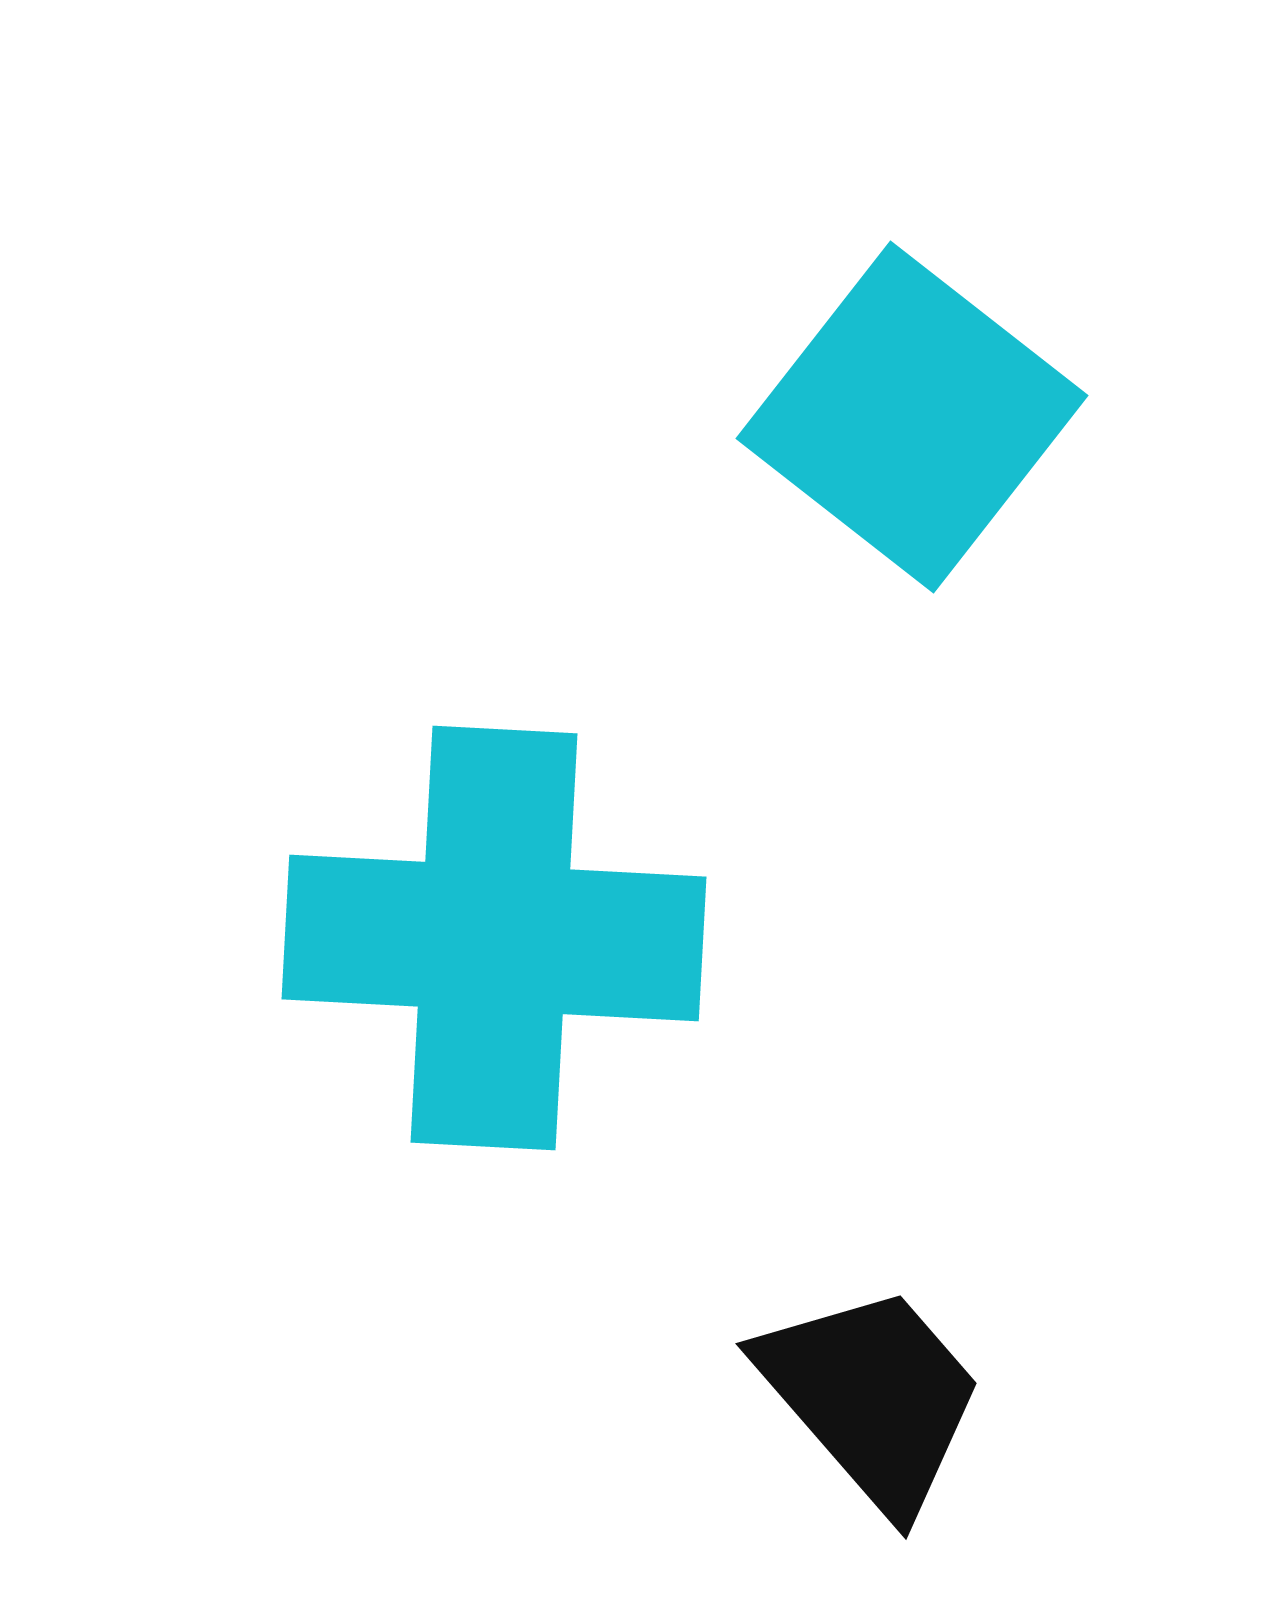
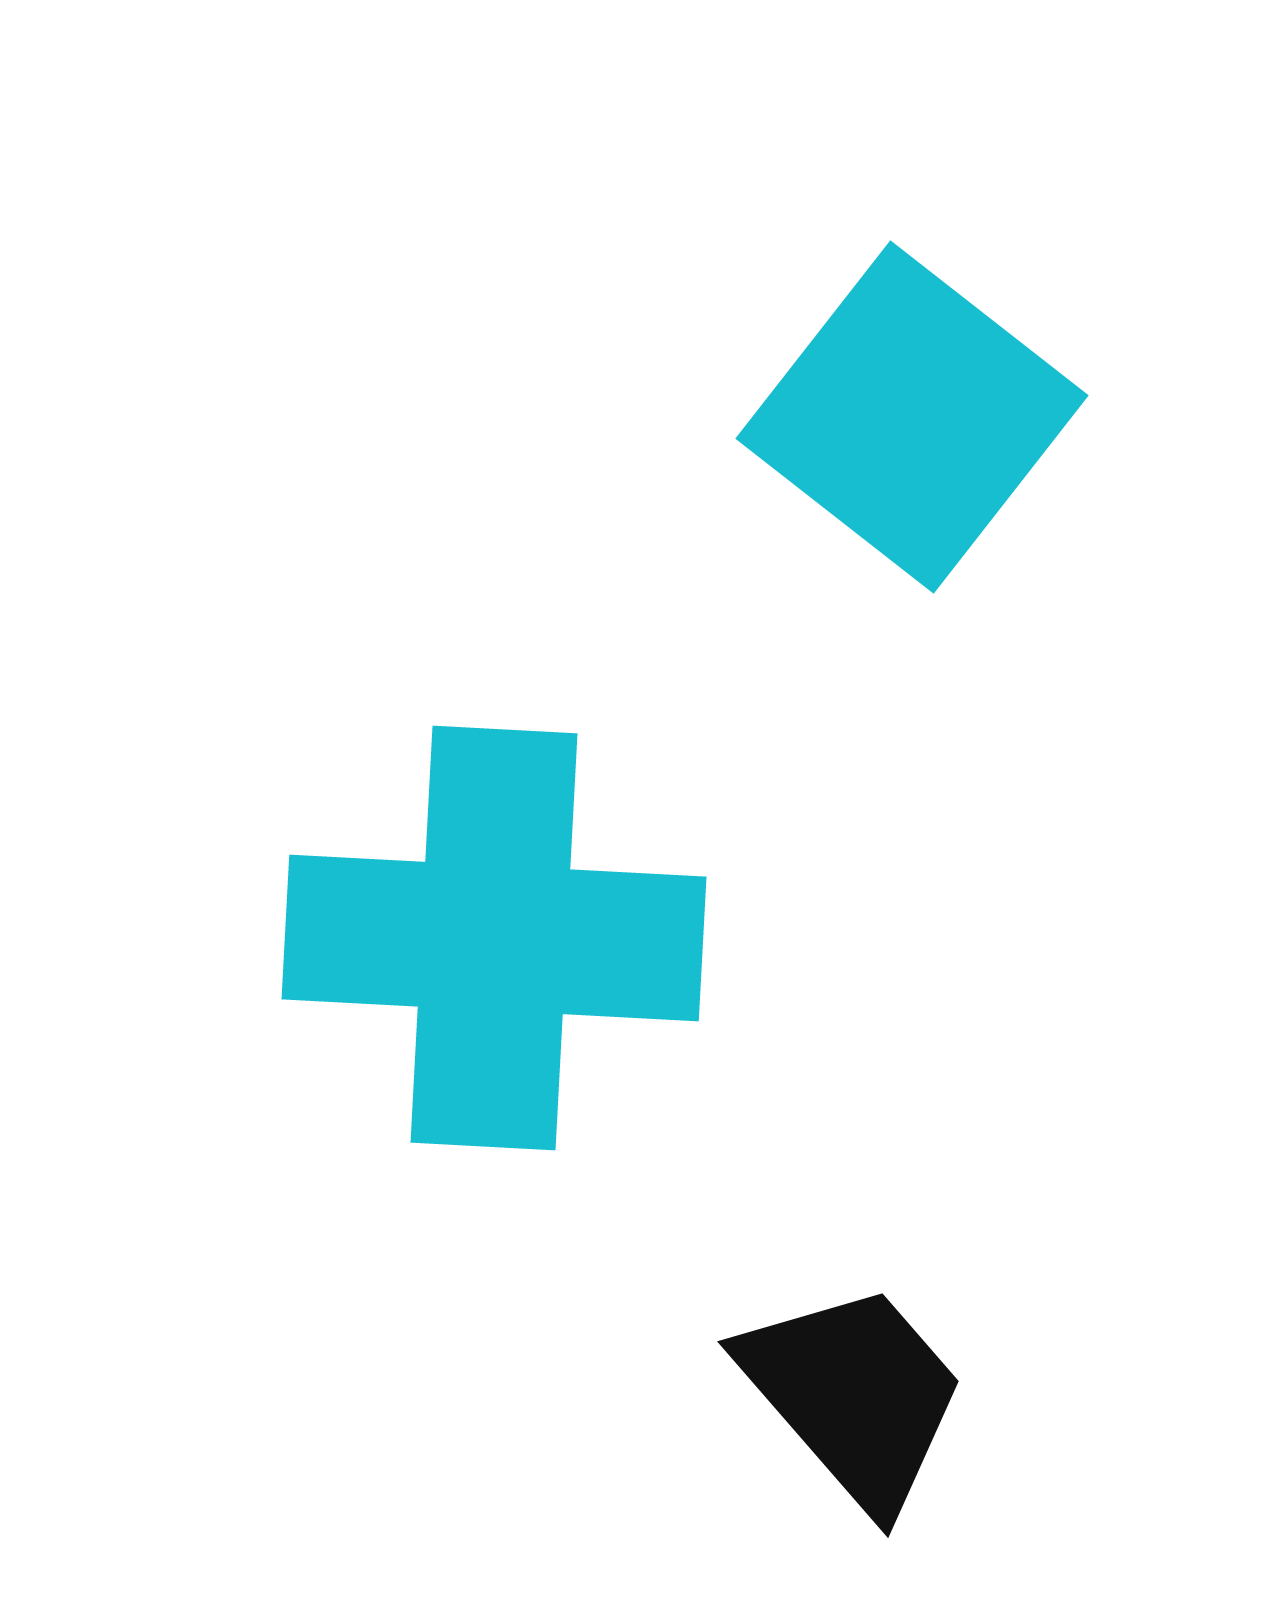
black trapezoid: moved 18 px left, 2 px up
